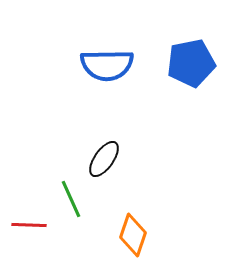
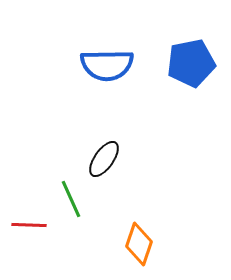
orange diamond: moved 6 px right, 9 px down
